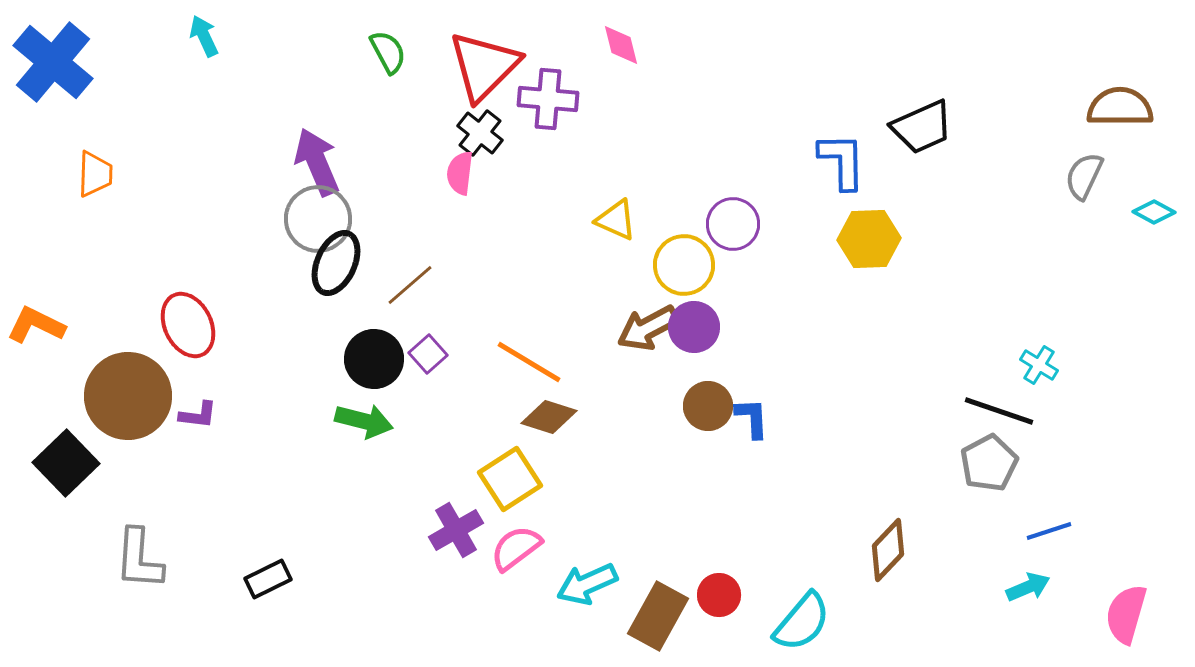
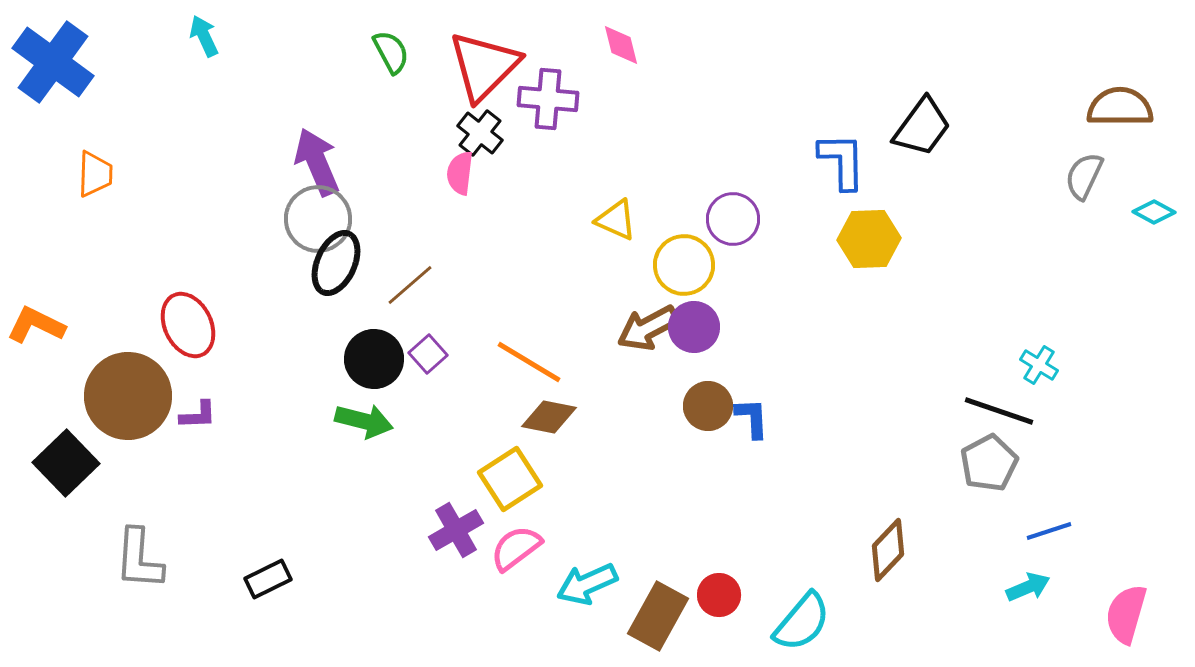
green semicircle at (388, 52): moved 3 px right
blue cross at (53, 62): rotated 4 degrees counterclockwise
black trapezoid at (922, 127): rotated 30 degrees counterclockwise
purple circle at (733, 224): moved 5 px up
purple L-shape at (198, 415): rotated 9 degrees counterclockwise
brown diamond at (549, 417): rotated 6 degrees counterclockwise
